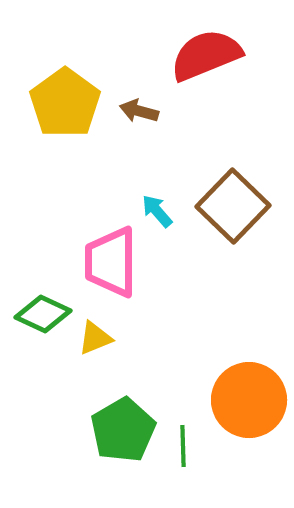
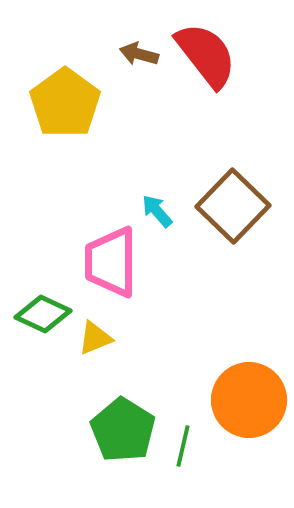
red semicircle: rotated 74 degrees clockwise
brown arrow: moved 57 px up
green pentagon: rotated 10 degrees counterclockwise
green line: rotated 15 degrees clockwise
